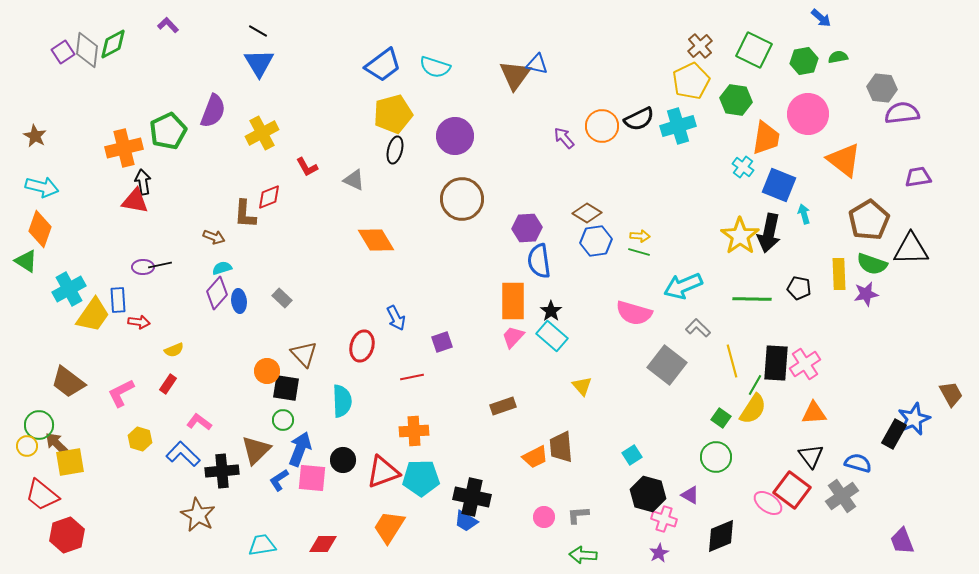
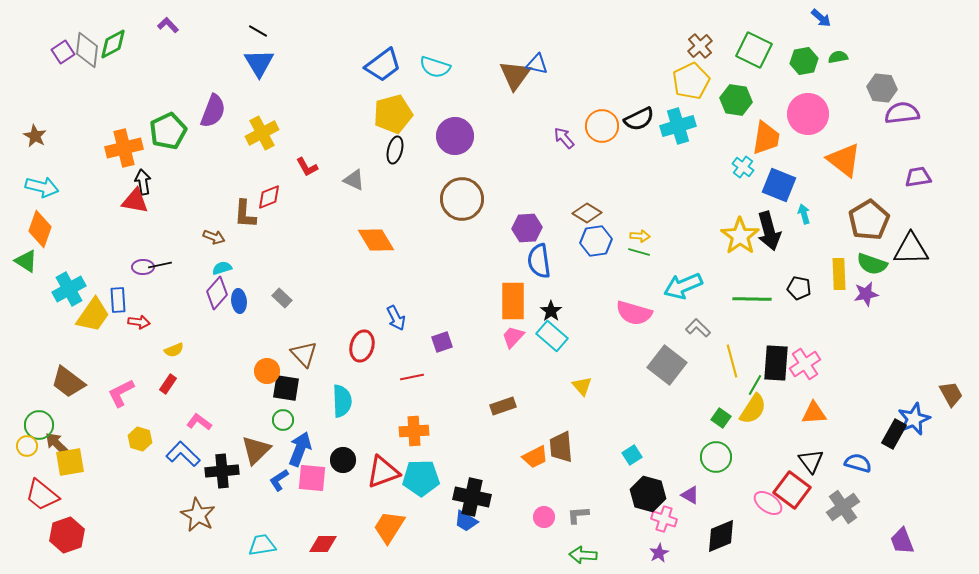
black arrow at (769, 233): moved 2 px up; rotated 27 degrees counterclockwise
black triangle at (811, 456): moved 5 px down
gray cross at (842, 496): moved 1 px right, 11 px down
